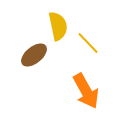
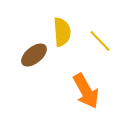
yellow semicircle: moved 4 px right, 6 px down; rotated 8 degrees clockwise
yellow line: moved 12 px right, 2 px up
